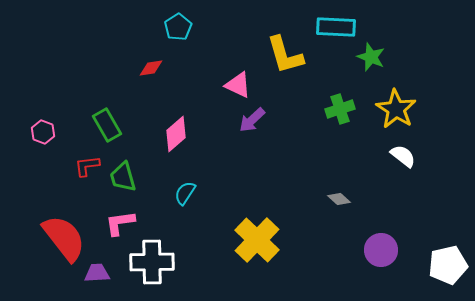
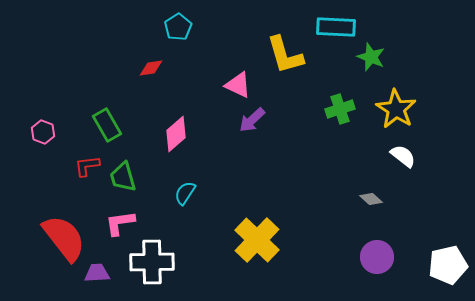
gray diamond: moved 32 px right
purple circle: moved 4 px left, 7 px down
